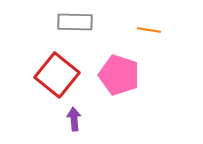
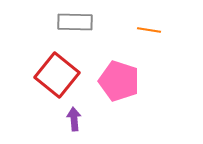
pink pentagon: moved 6 px down
